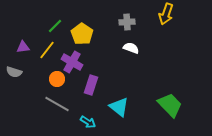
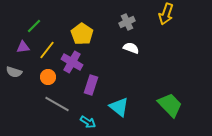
gray cross: rotated 21 degrees counterclockwise
green line: moved 21 px left
orange circle: moved 9 px left, 2 px up
